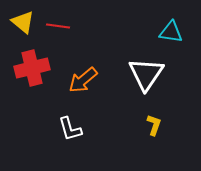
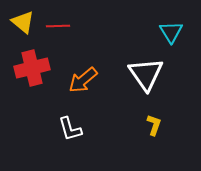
red line: rotated 10 degrees counterclockwise
cyan triangle: rotated 50 degrees clockwise
white triangle: rotated 9 degrees counterclockwise
